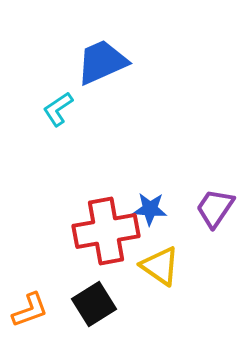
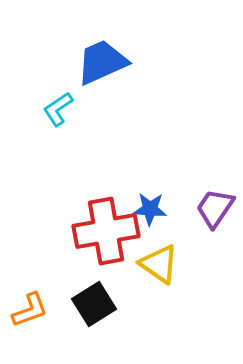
yellow triangle: moved 1 px left, 2 px up
